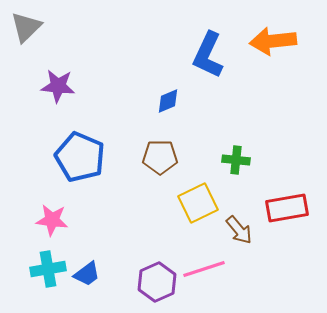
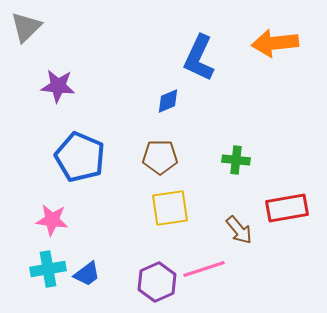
orange arrow: moved 2 px right, 2 px down
blue L-shape: moved 9 px left, 3 px down
yellow square: moved 28 px left, 5 px down; rotated 18 degrees clockwise
